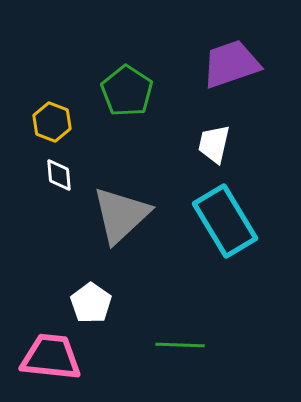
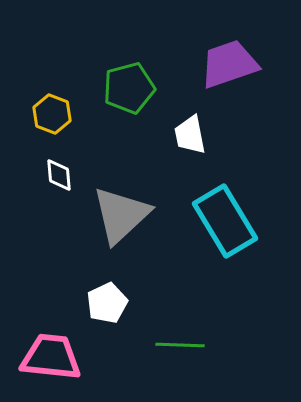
purple trapezoid: moved 2 px left
green pentagon: moved 2 px right, 3 px up; rotated 24 degrees clockwise
yellow hexagon: moved 8 px up
white trapezoid: moved 24 px left, 9 px up; rotated 24 degrees counterclockwise
white pentagon: moved 16 px right; rotated 12 degrees clockwise
